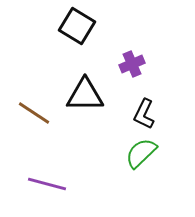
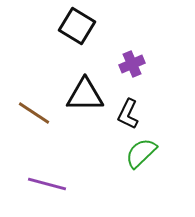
black L-shape: moved 16 px left
